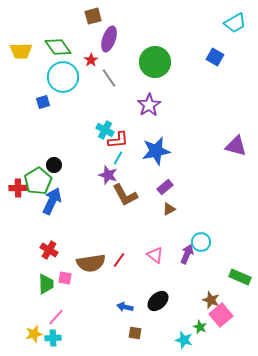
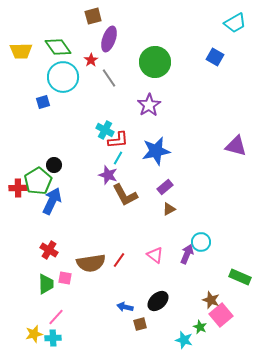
brown square at (135, 333): moved 5 px right, 9 px up; rotated 24 degrees counterclockwise
